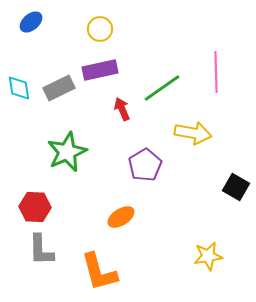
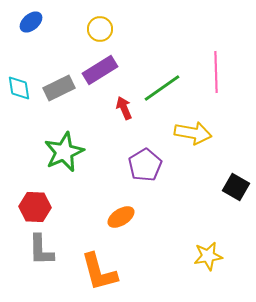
purple rectangle: rotated 20 degrees counterclockwise
red arrow: moved 2 px right, 1 px up
green star: moved 3 px left
